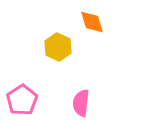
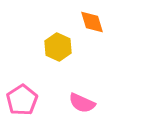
pink semicircle: moved 1 px right; rotated 72 degrees counterclockwise
